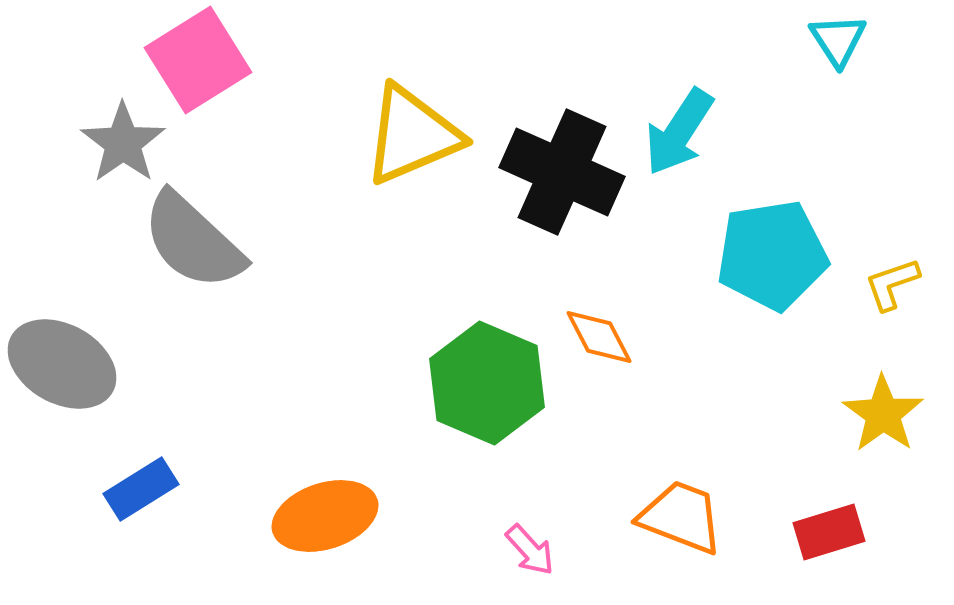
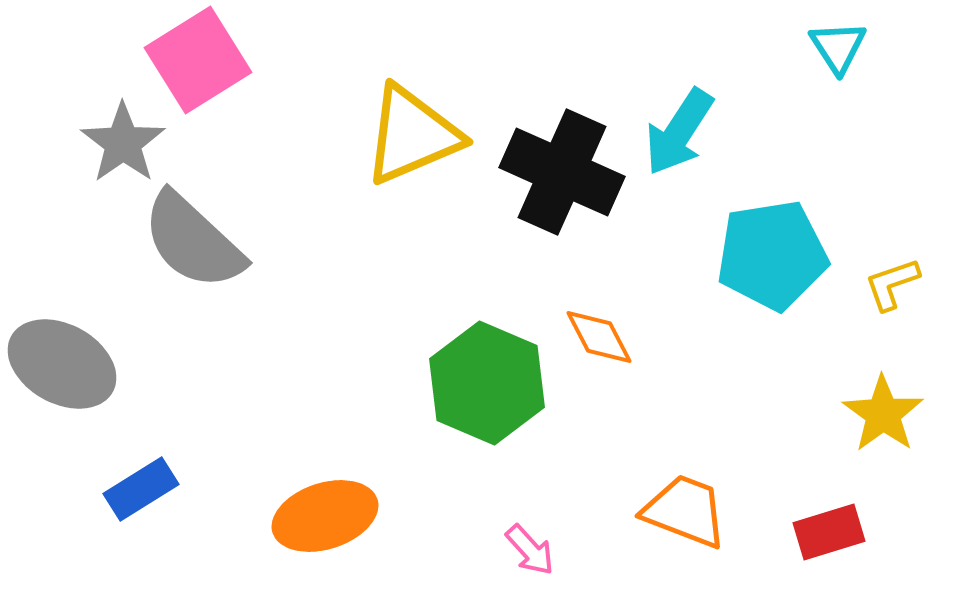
cyan triangle: moved 7 px down
orange trapezoid: moved 4 px right, 6 px up
